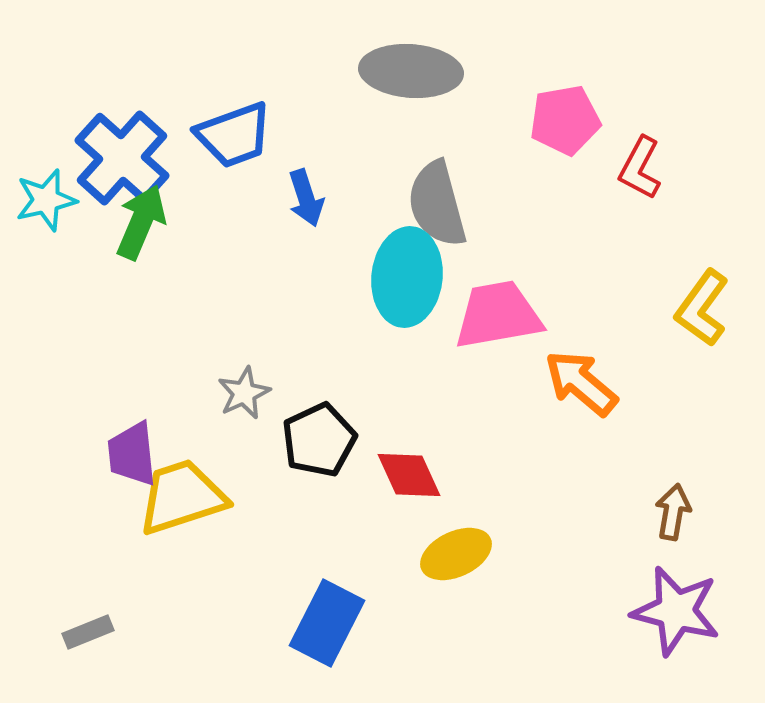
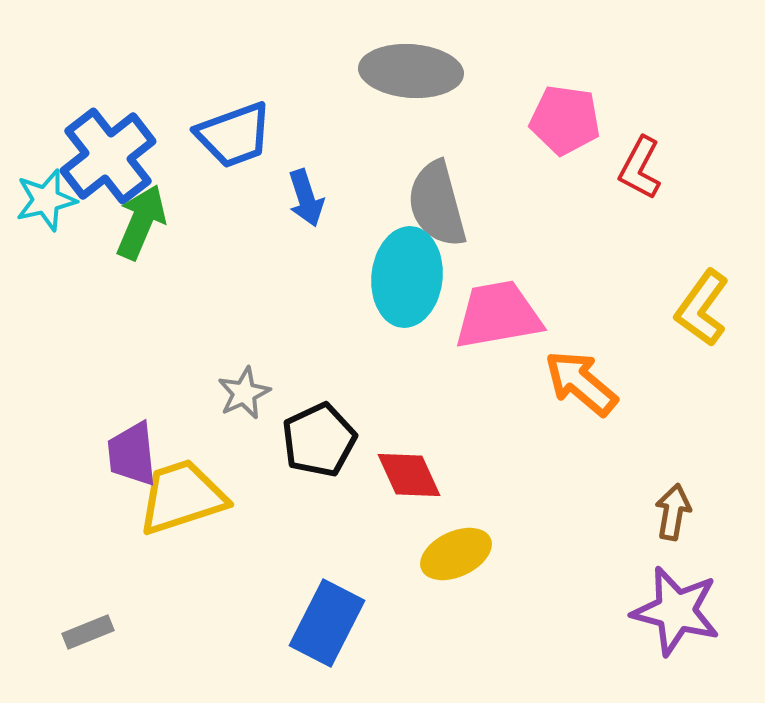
pink pentagon: rotated 18 degrees clockwise
blue cross: moved 14 px left, 2 px up; rotated 10 degrees clockwise
